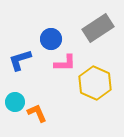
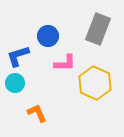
gray rectangle: moved 1 px down; rotated 36 degrees counterclockwise
blue circle: moved 3 px left, 3 px up
blue L-shape: moved 2 px left, 4 px up
cyan circle: moved 19 px up
